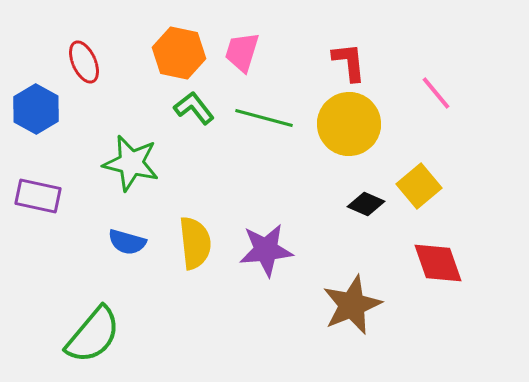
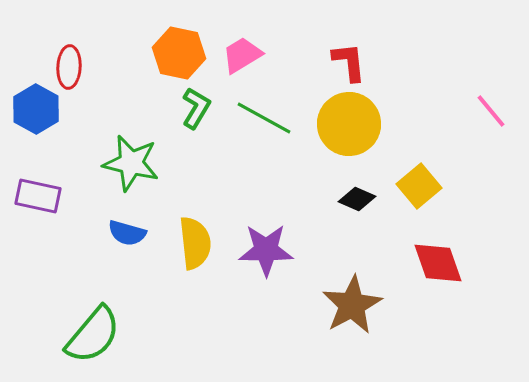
pink trapezoid: moved 3 px down; rotated 42 degrees clockwise
red ellipse: moved 15 px left, 5 px down; rotated 27 degrees clockwise
pink line: moved 55 px right, 18 px down
green L-shape: moved 2 px right; rotated 69 degrees clockwise
green line: rotated 14 degrees clockwise
black diamond: moved 9 px left, 5 px up
blue semicircle: moved 9 px up
purple star: rotated 6 degrees clockwise
brown star: rotated 6 degrees counterclockwise
